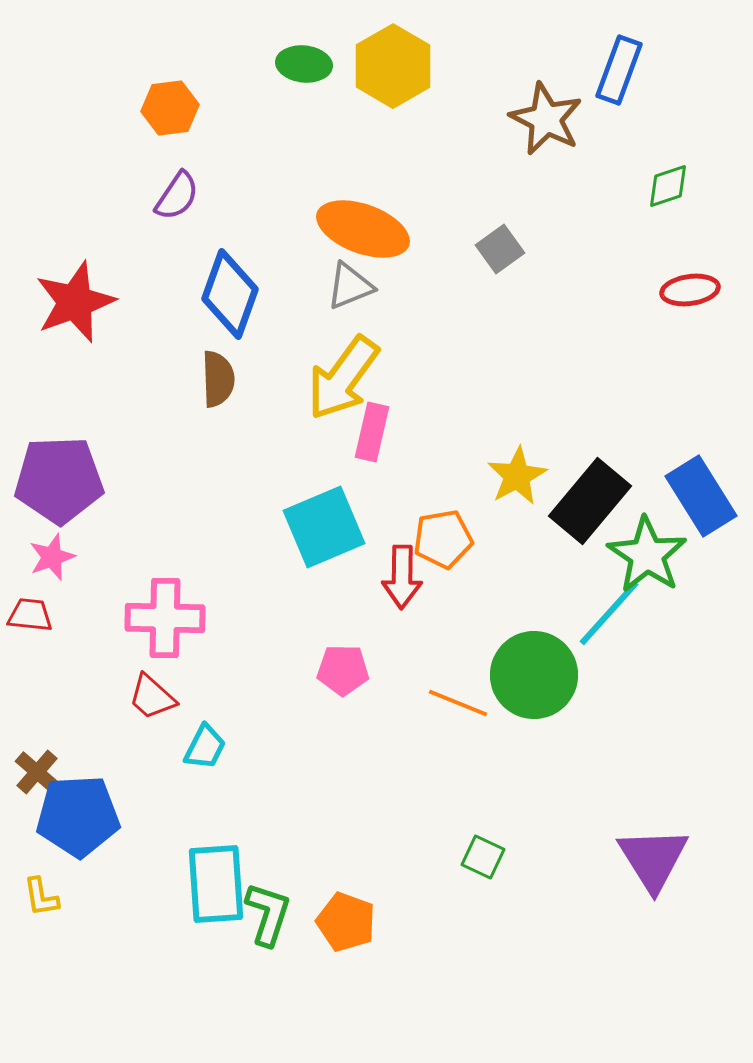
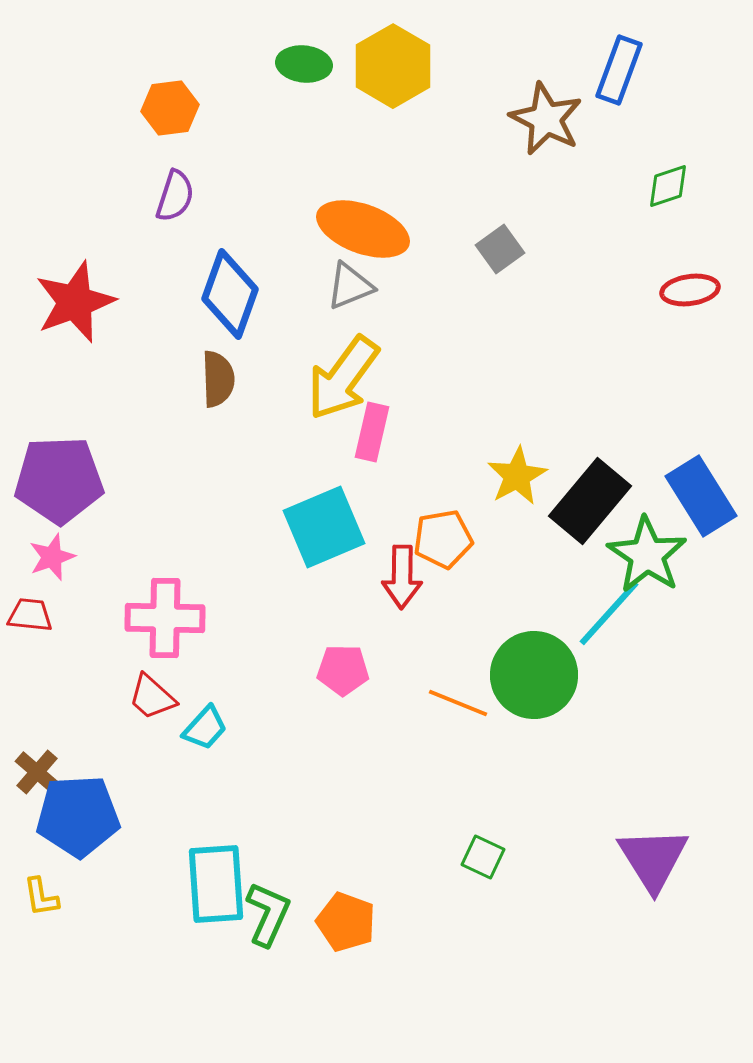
purple semicircle at (177, 196): moved 2 px left; rotated 16 degrees counterclockwise
cyan trapezoid at (205, 747): moved 19 px up; rotated 15 degrees clockwise
green L-shape at (268, 914): rotated 6 degrees clockwise
